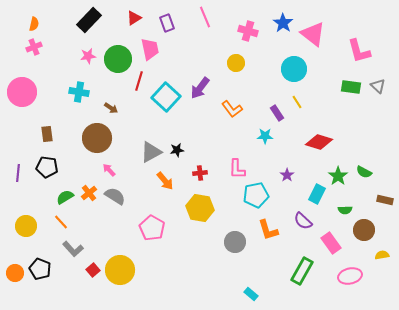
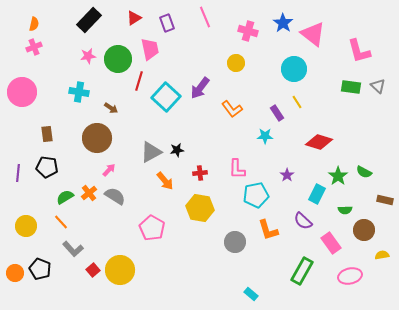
pink arrow at (109, 170): rotated 88 degrees clockwise
